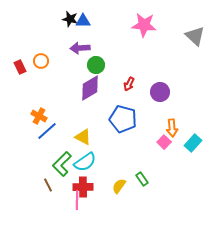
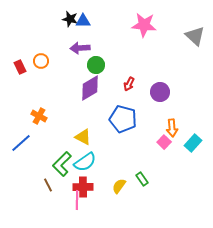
blue line: moved 26 px left, 12 px down
